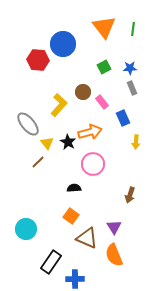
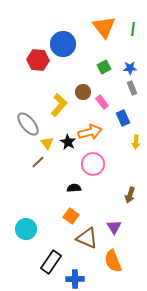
orange semicircle: moved 1 px left, 6 px down
